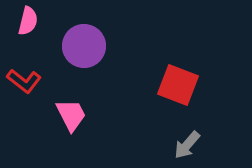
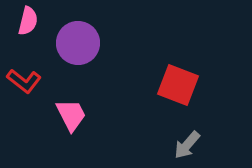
purple circle: moved 6 px left, 3 px up
